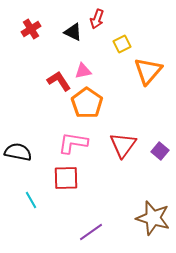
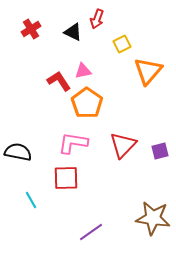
red triangle: rotated 8 degrees clockwise
purple square: rotated 36 degrees clockwise
brown star: rotated 8 degrees counterclockwise
